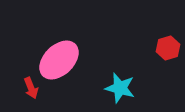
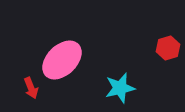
pink ellipse: moved 3 px right
cyan star: rotated 28 degrees counterclockwise
